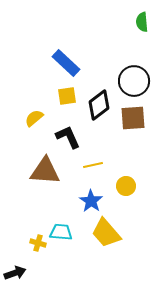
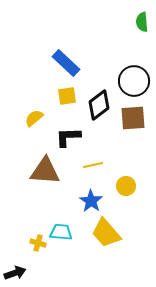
black L-shape: rotated 68 degrees counterclockwise
